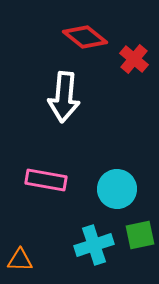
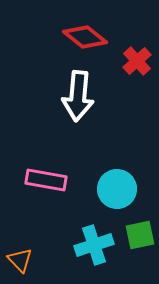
red cross: moved 3 px right, 2 px down; rotated 8 degrees clockwise
white arrow: moved 14 px right, 1 px up
orange triangle: rotated 44 degrees clockwise
